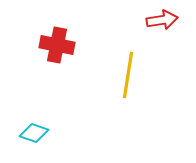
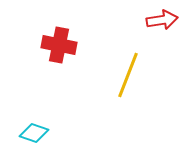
red cross: moved 2 px right
yellow line: rotated 12 degrees clockwise
